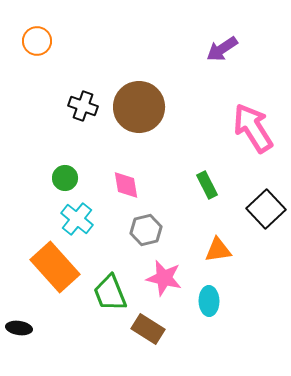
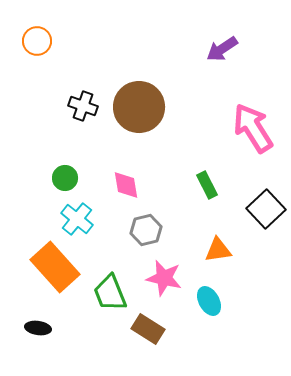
cyan ellipse: rotated 28 degrees counterclockwise
black ellipse: moved 19 px right
